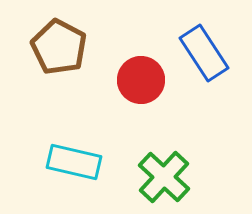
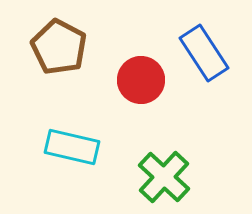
cyan rectangle: moved 2 px left, 15 px up
